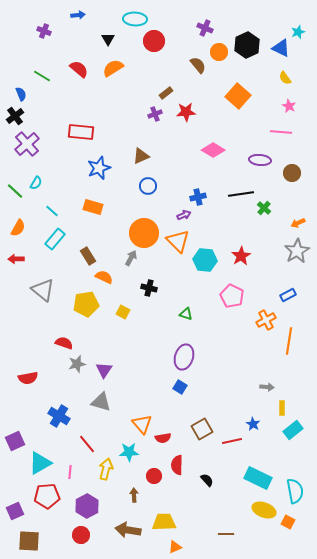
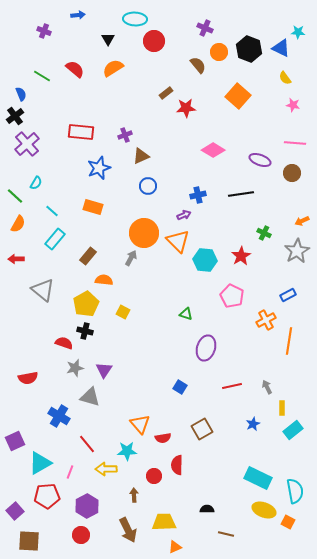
cyan star at (298, 32): rotated 24 degrees clockwise
black hexagon at (247, 45): moved 2 px right, 4 px down; rotated 15 degrees counterclockwise
red semicircle at (79, 69): moved 4 px left
pink star at (289, 106): moved 4 px right, 1 px up; rotated 16 degrees counterclockwise
red star at (186, 112): moved 4 px up
purple cross at (155, 114): moved 30 px left, 21 px down
pink line at (281, 132): moved 14 px right, 11 px down
purple ellipse at (260, 160): rotated 15 degrees clockwise
green line at (15, 191): moved 5 px down
blue cross at (198, 197): moved 2 px up
green cross at (264, 208): moved 25 px down; rotated 16 degrees counterclockwise
orange arrow at (298, 223): moved 4 px right, 2 px up
orange semicircle at (18, 228): moved 4 px up
brown rectangle at (88, 256): rotated 72 degrees clockwise
orange semicircle at (104, 277): moved 3 px down; rotated 18 degrees counterclockwise
black cross at (149, 288): moved 64 px left, 43 px down
yellow pentagon at (86, 304): rotated 20 degrees counterclockwise
purple ellipse at (184, 357): moved 22 px right, 9 px up
gray star at (77, 364): moved 2 px left, 4 px down
gray arrow at (267, 387): rotated 120 degrees counterclockwise
gray triangle at (101, 402): moved 11 px left, 5 px up
orange triangle at (142, 424): moved 2 px left
blue star at (253, 424): rotated 16 degrees clockwise
red line at (232, 441): moved 55 px up
cyan star at (129, 452): moved 2 px left, 1 px up
yellow arrow at (106, 469): rotated 105 degrees counterclockwise
pink line at (70, 472): rotated 16 degrees clockwise
black semicircle at (207, 480): moved 29 px down; rotated 48 degrees counterclockwise
purple square at (15, 511): rotated 18 degrees counterclockwise
brown arrow at (128, 530): rotated 125 degrees counterclockwise
brown line at (226, 534): rotated 14 degrees clockwise
